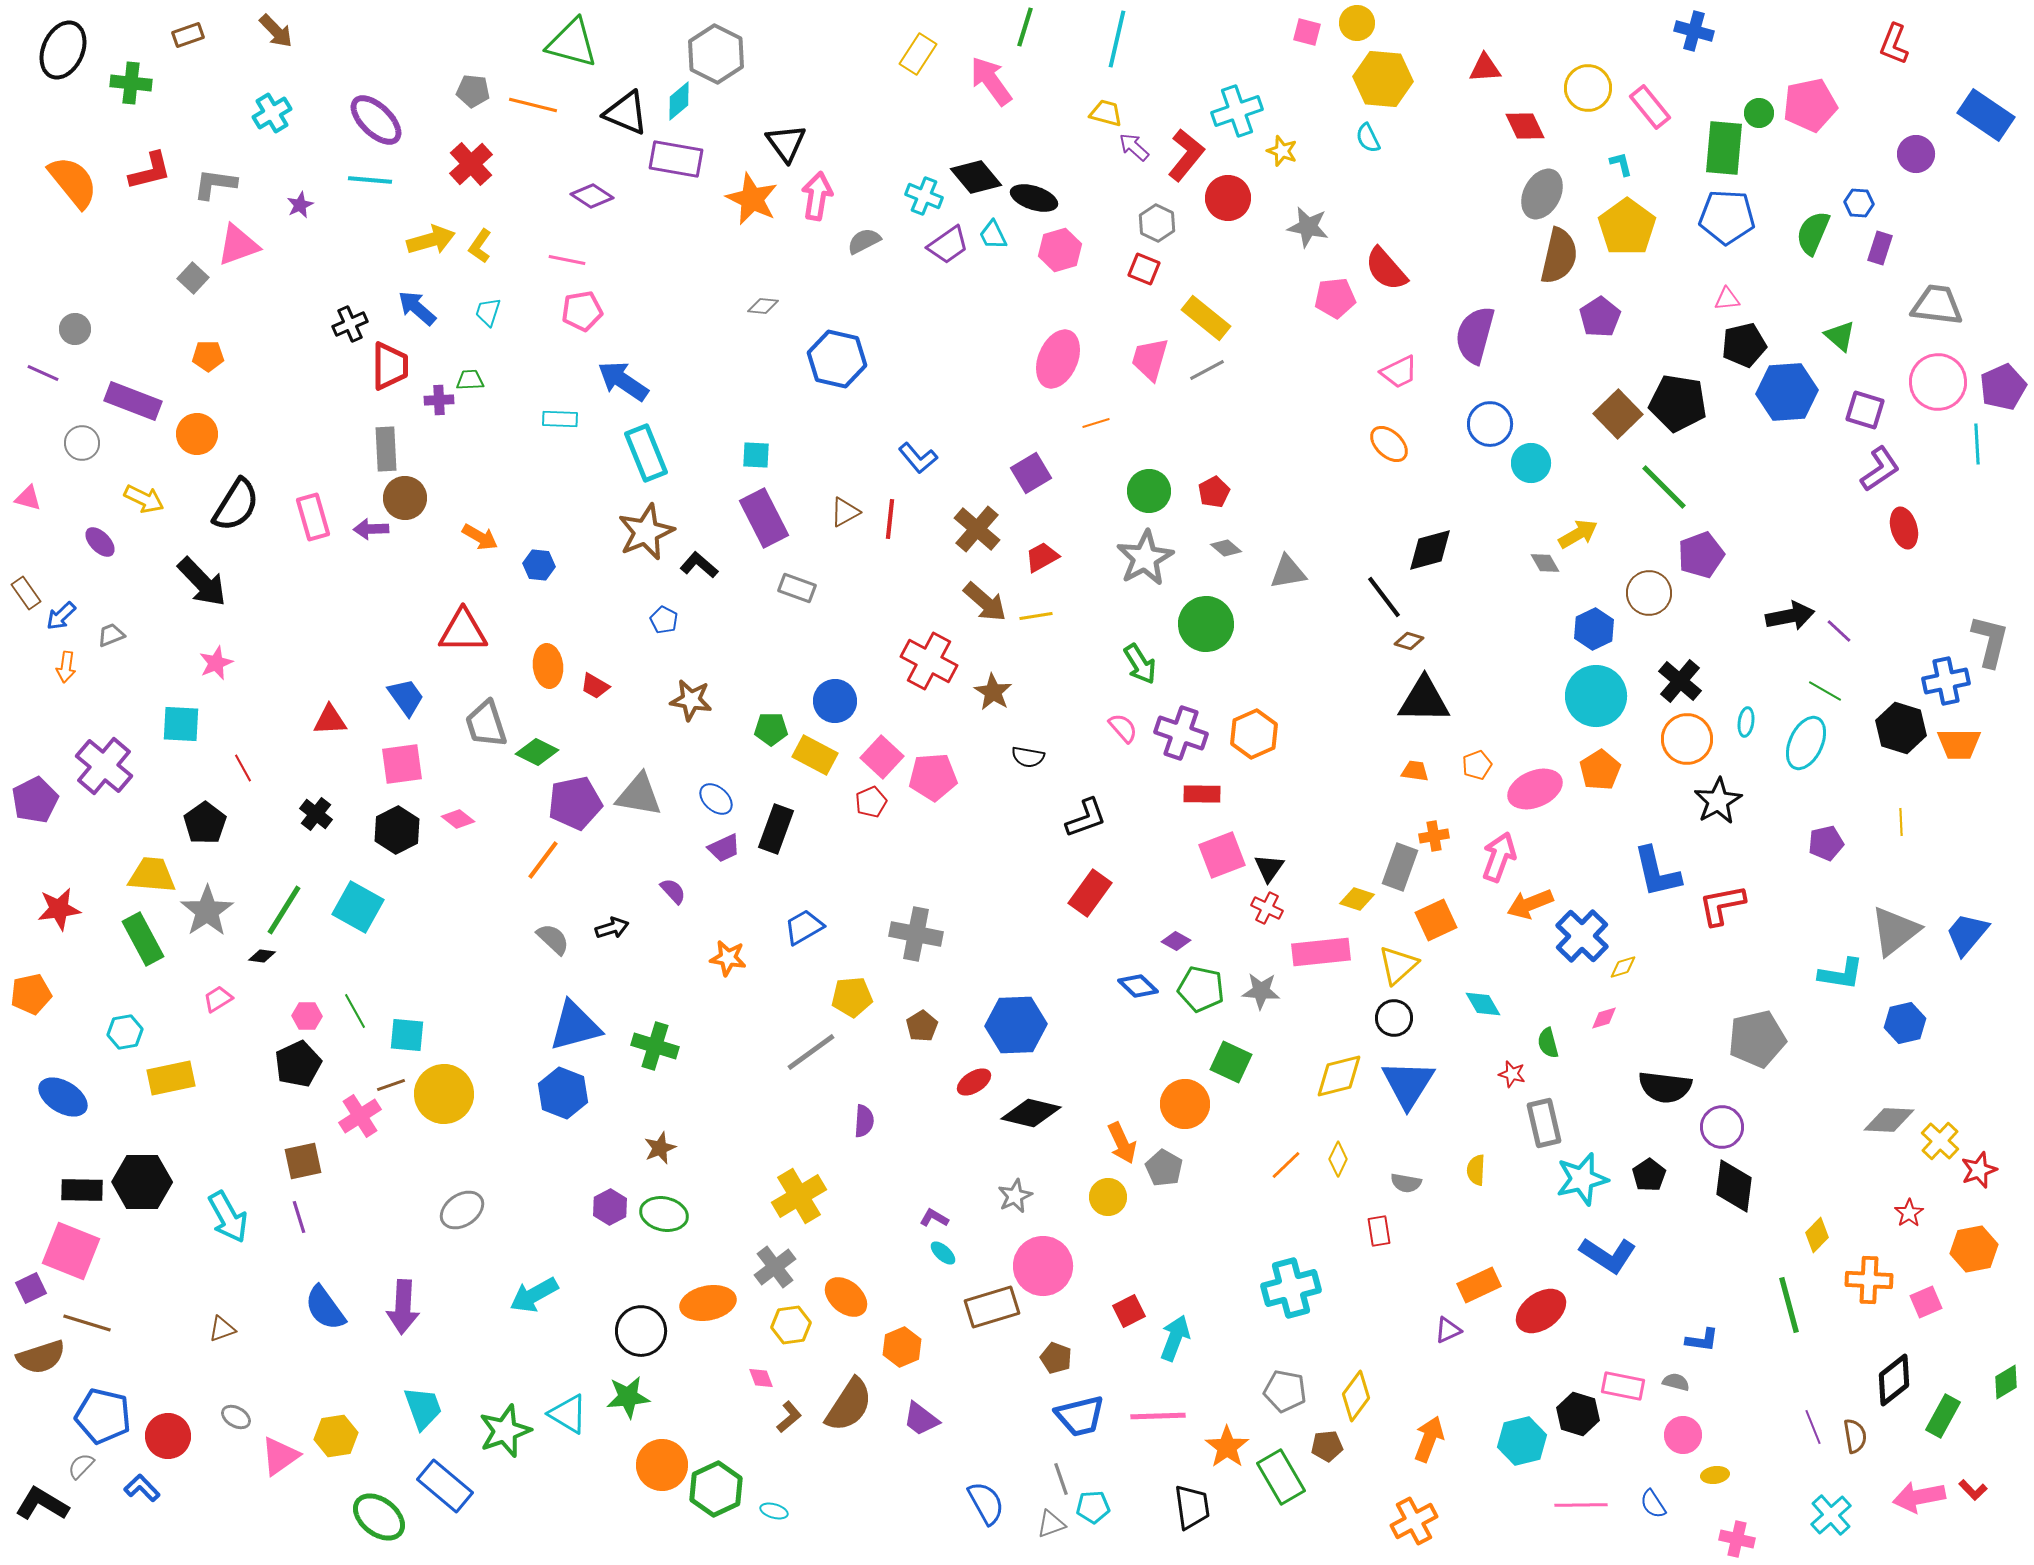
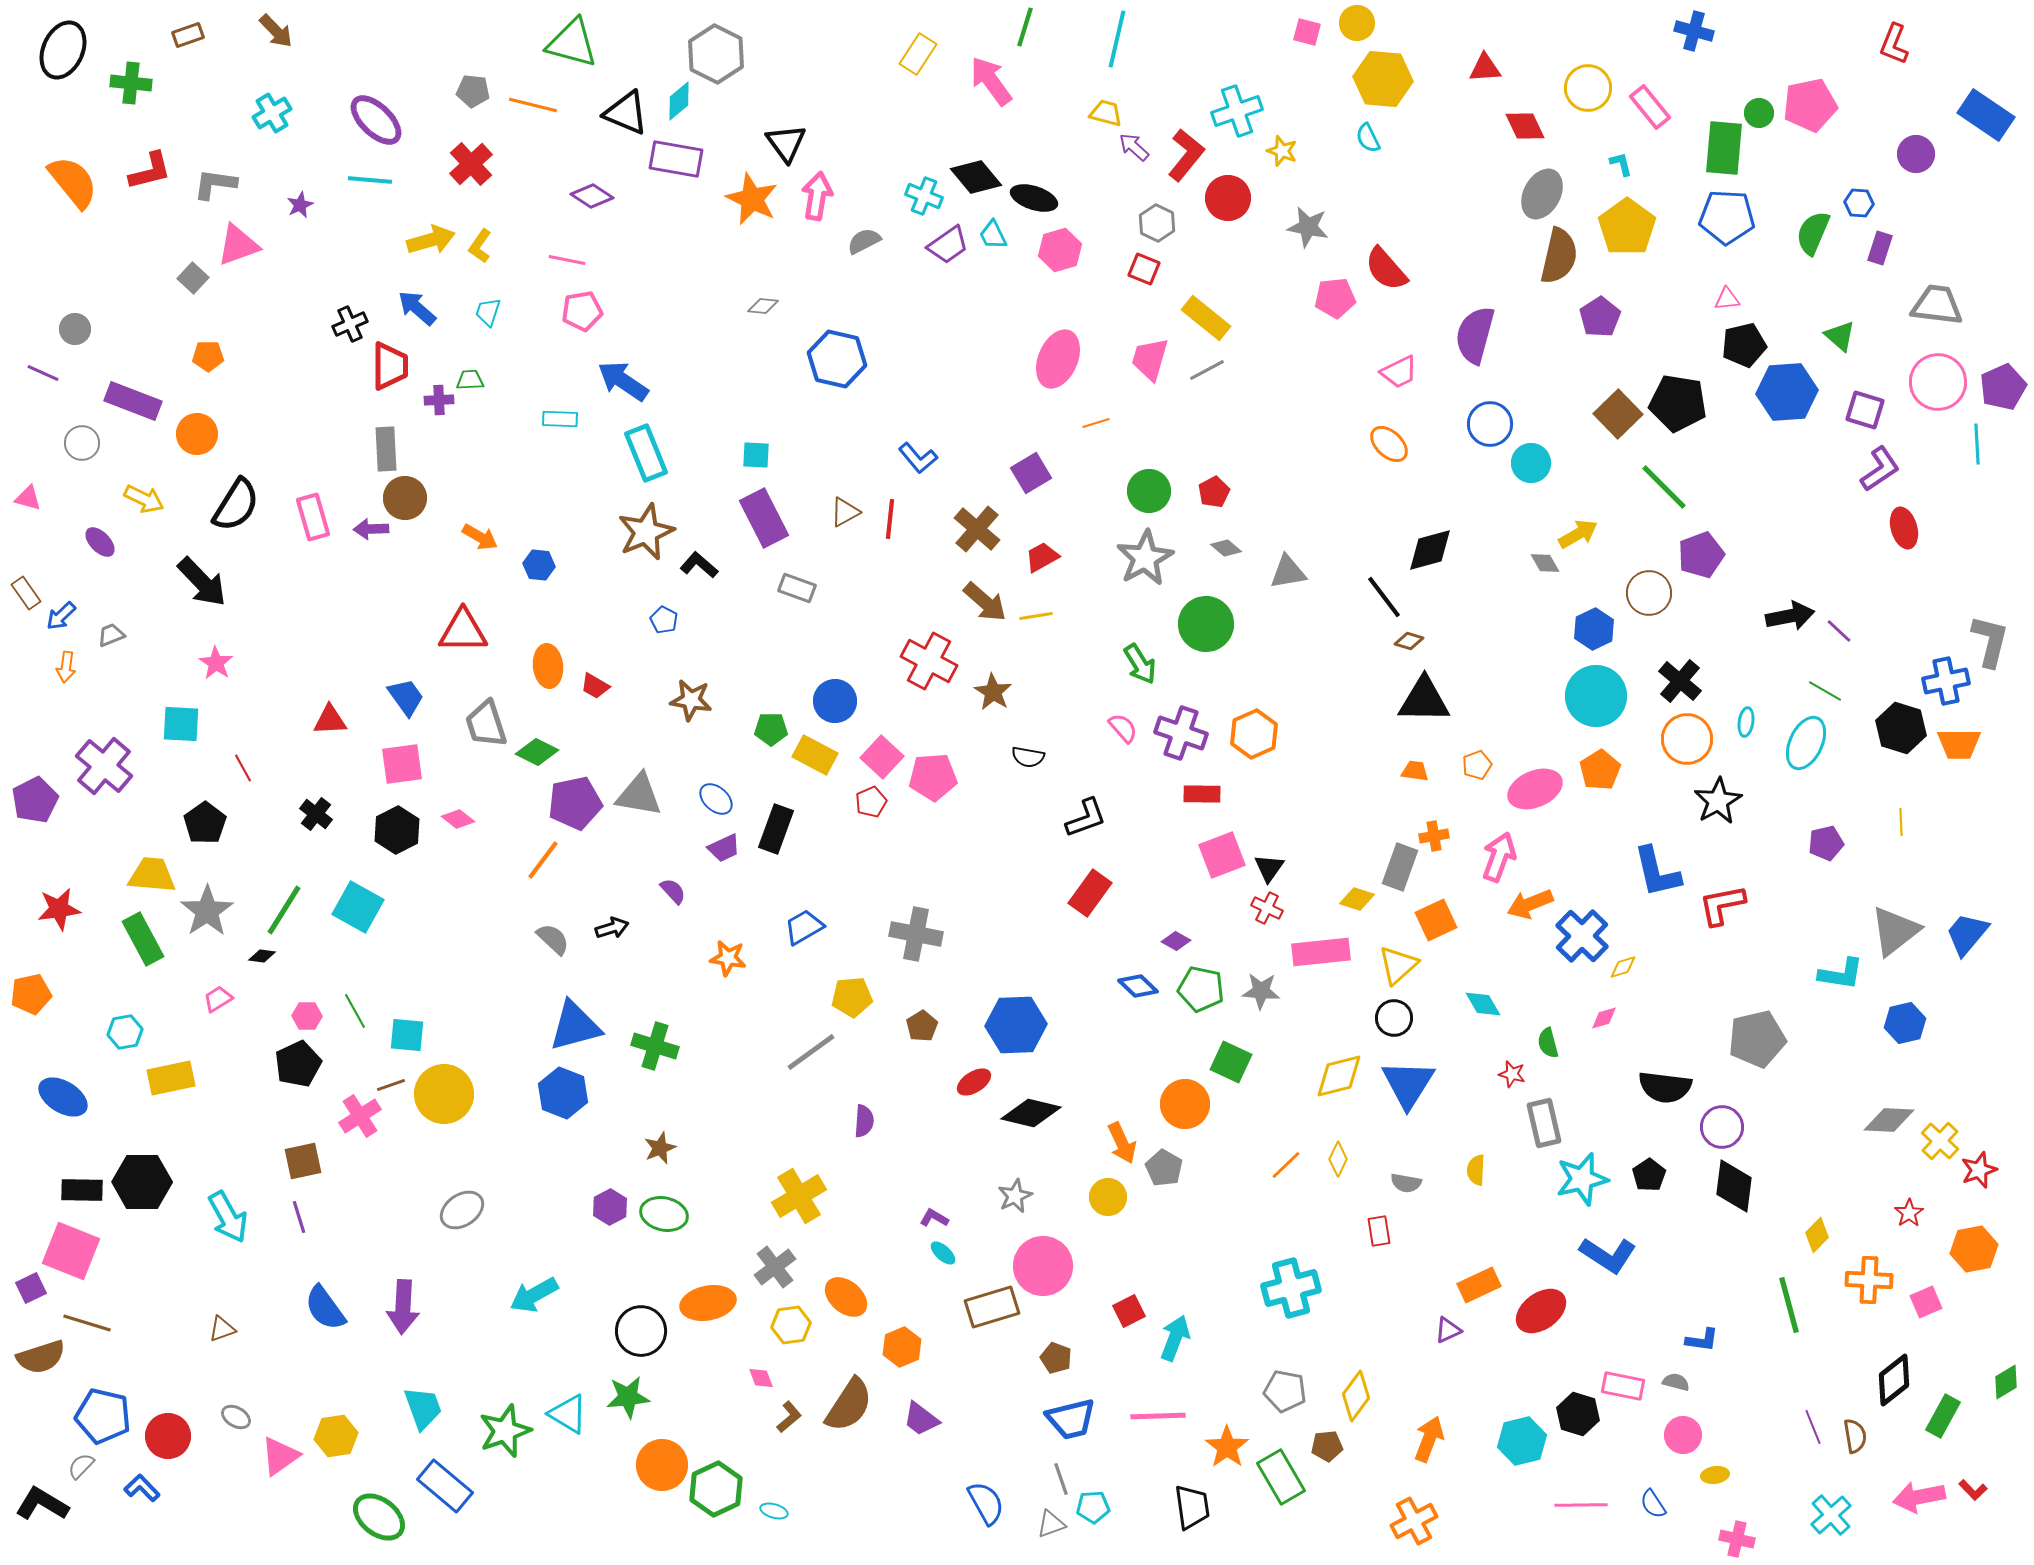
pink star at (216, 663): rotated 16 degrees counterclockwise
blue trapezoid at (1080, 1416): moved 9 px left, 3 px down
